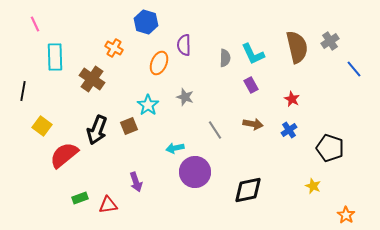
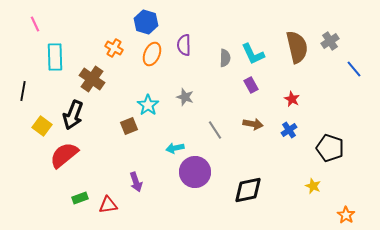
orange ellipse: moved 7 px left, 9 px up
black arrow: moved 24 px left, 15 px up
